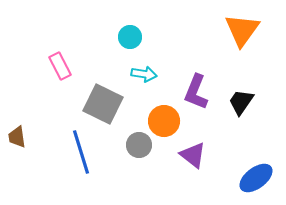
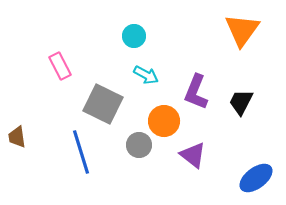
cyan circle: moved 4 px right, 1 px up
cyan arrow: moved 2 px right, 1 px down; rotated 20 degrees clockwise
black trapezoid: rotated 8 degrees counterclockwise
